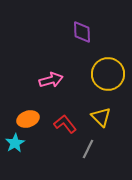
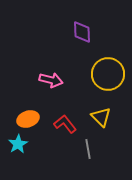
pink arrow: rotated 30 degrees clockwise
cyan star: moved 3 px right, 1 px down
gray line: rotated 36 degrees counterclockwise
